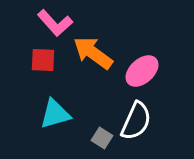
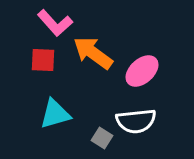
white semicircle: rotated 60 degrees clockwise
